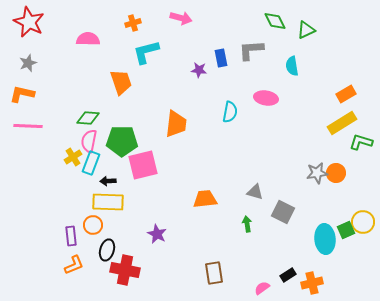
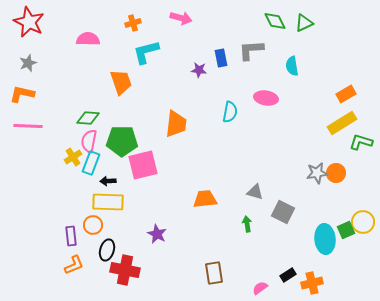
green triangle at (306, 30): moved 2 px left, 7 px up
pink semicircle at (262, 288): moved 2 px left
